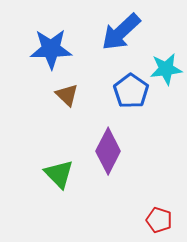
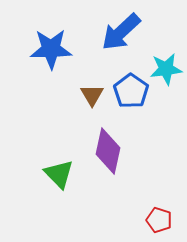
brown triangle: moved 25 px right; rotated 15 degrees clockwise
purple diamond: rotated 15 degrees counterclockwise
